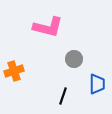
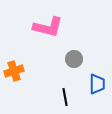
black line: moved 2 px right, 1 px down; rotated 30 degrees counterclockwise
